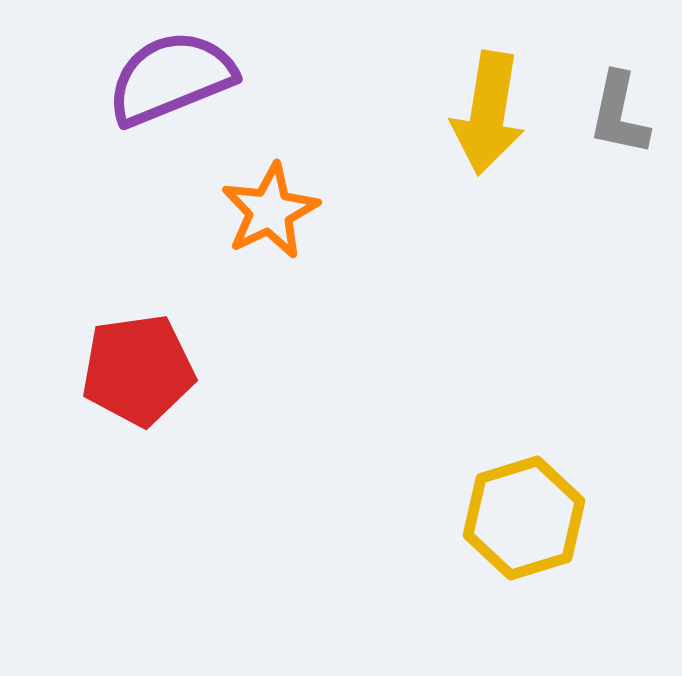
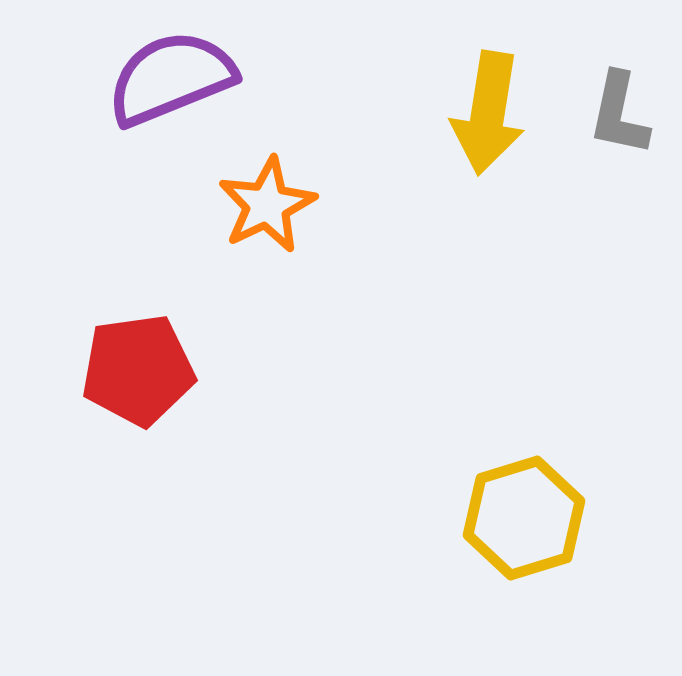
orange star: moved 3 px left, 6 px up
